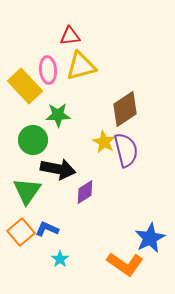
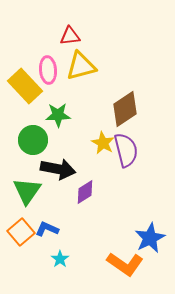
yellow star: moved 1 px left, 1 px down
